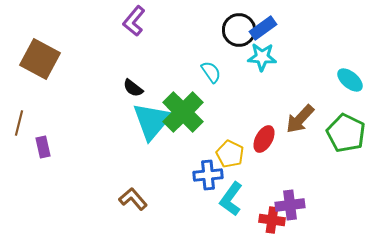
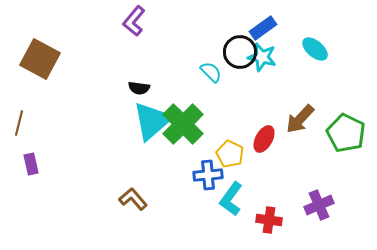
black circle: moved 1 px right, 22 px down
cyan star: rotated 12 degrees clockwise
cyan semicircle: rotated 10 degrees counterclockwise
cyan ellipse: moved 35 px left, 31 px up
black semicircle: moved 6 px right; rotated 30 degrees counterclockwise
green cross: moved 12 px down
cyan triangle: rotated 9 degrees clockwise
purple rectangle: moved 12 px left, 17 px down
purple cross: moved 29 px right; rotated 16 degrees counterclockwise
red cross: moved 3 px left
